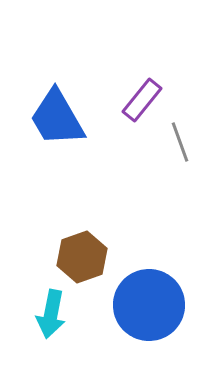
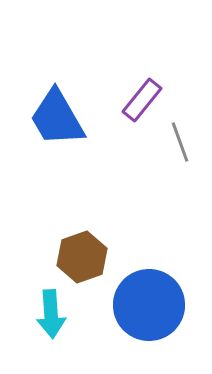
cyan arrow: rotated 15 degrees counterclockwise
